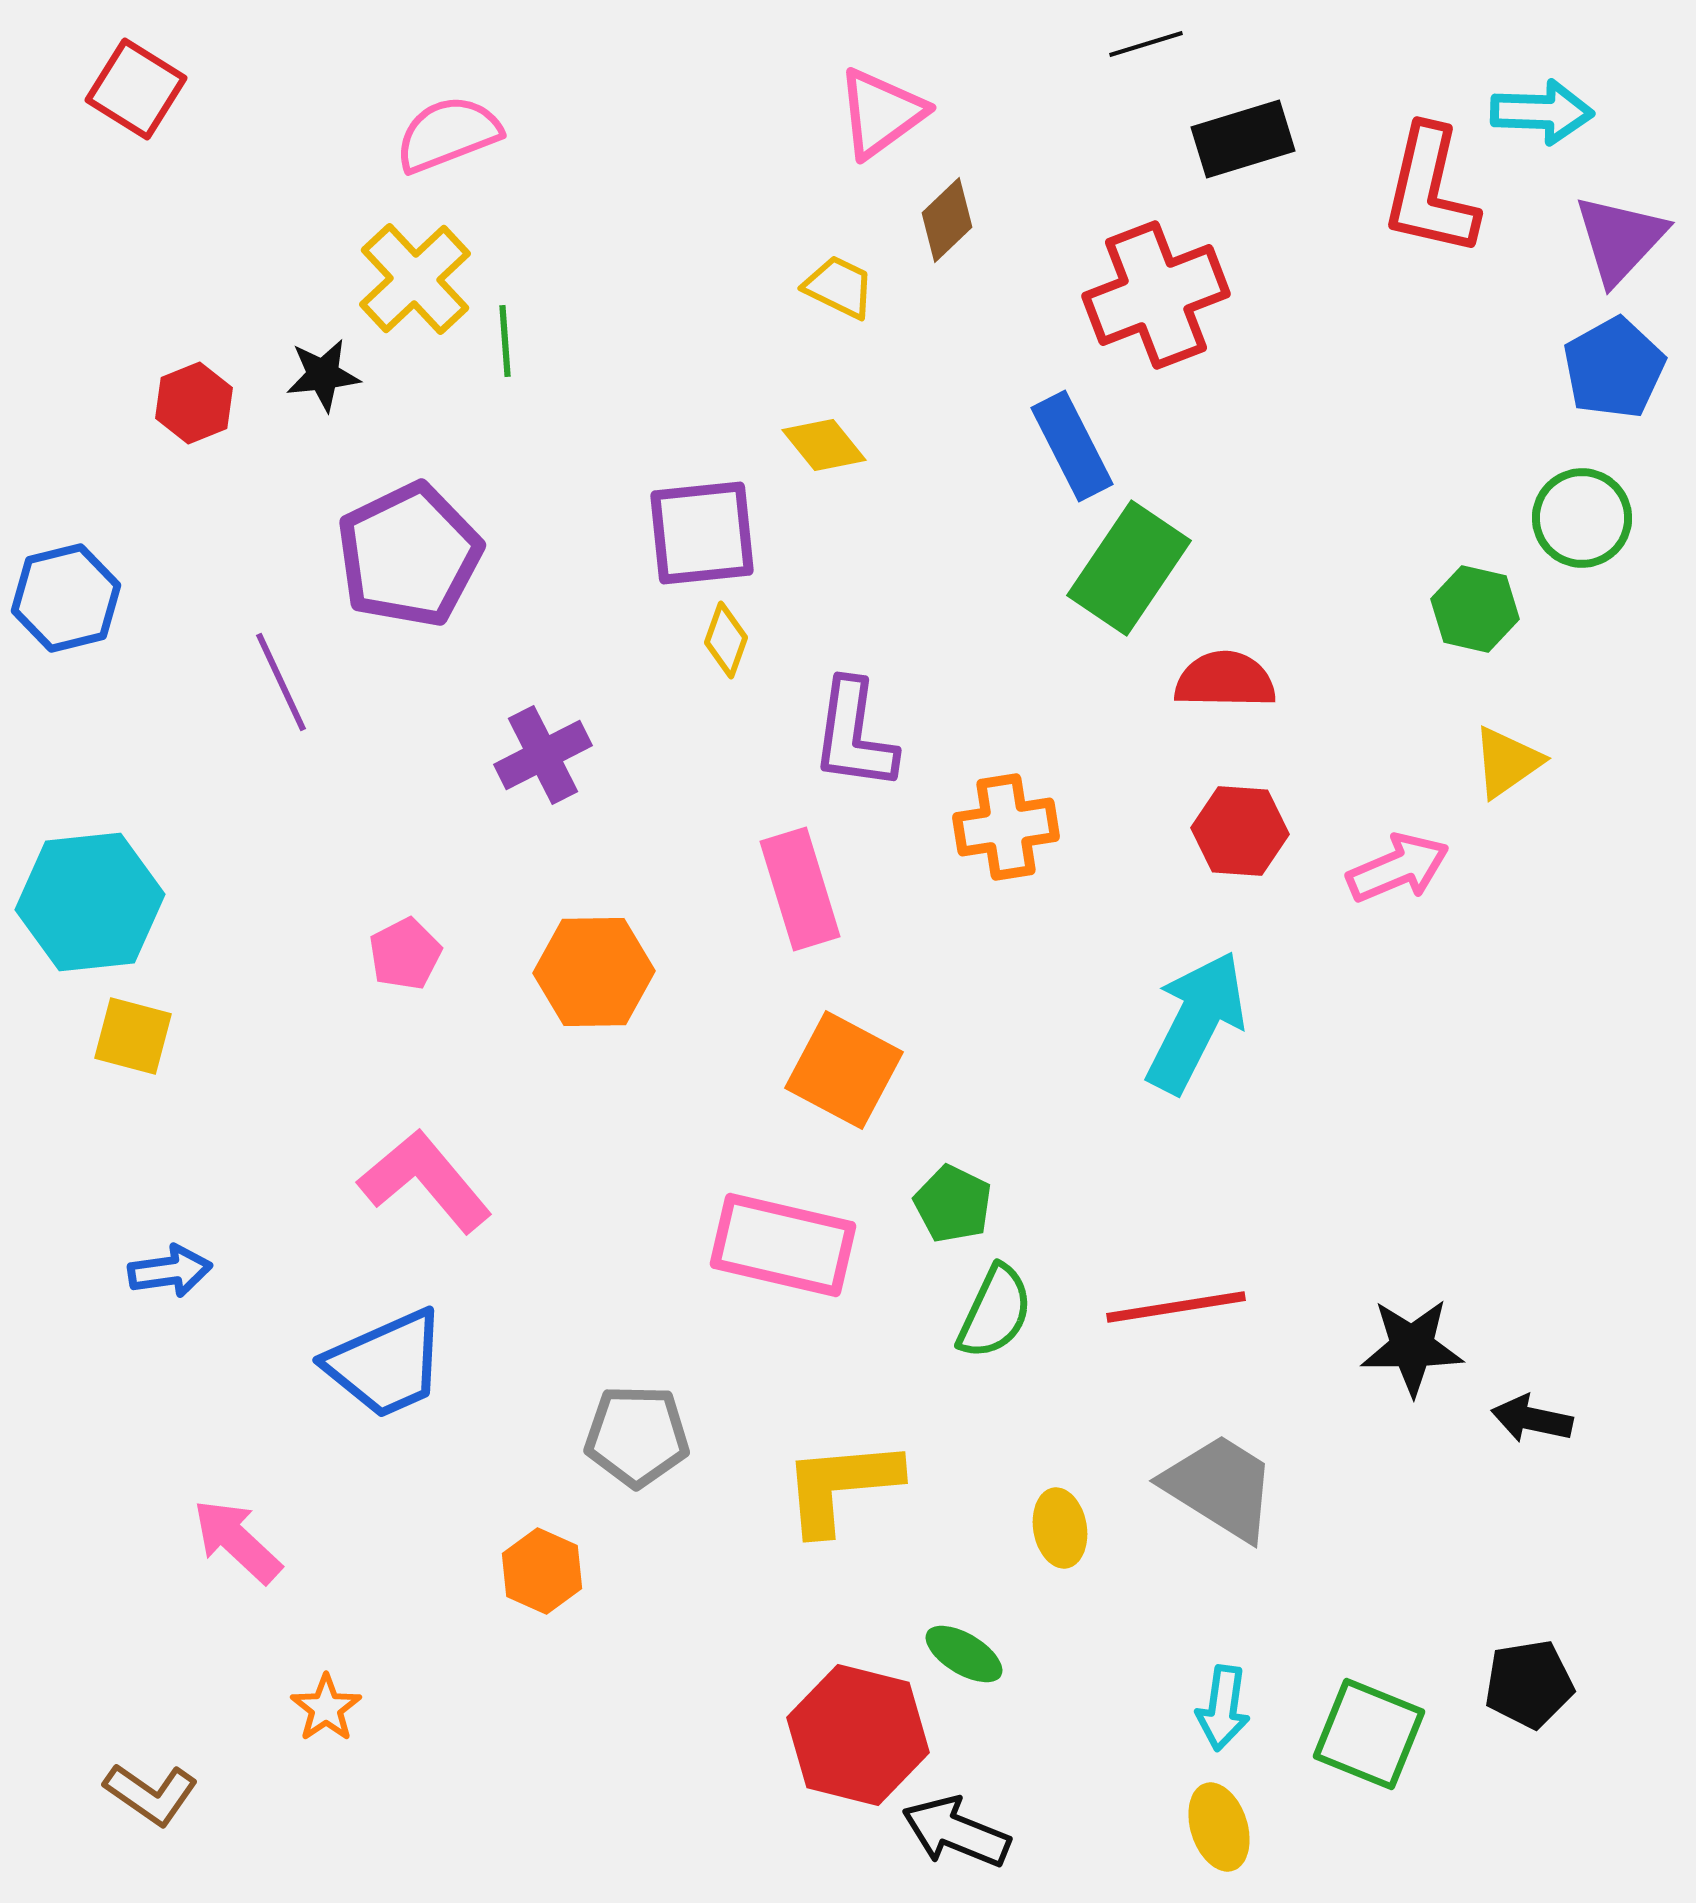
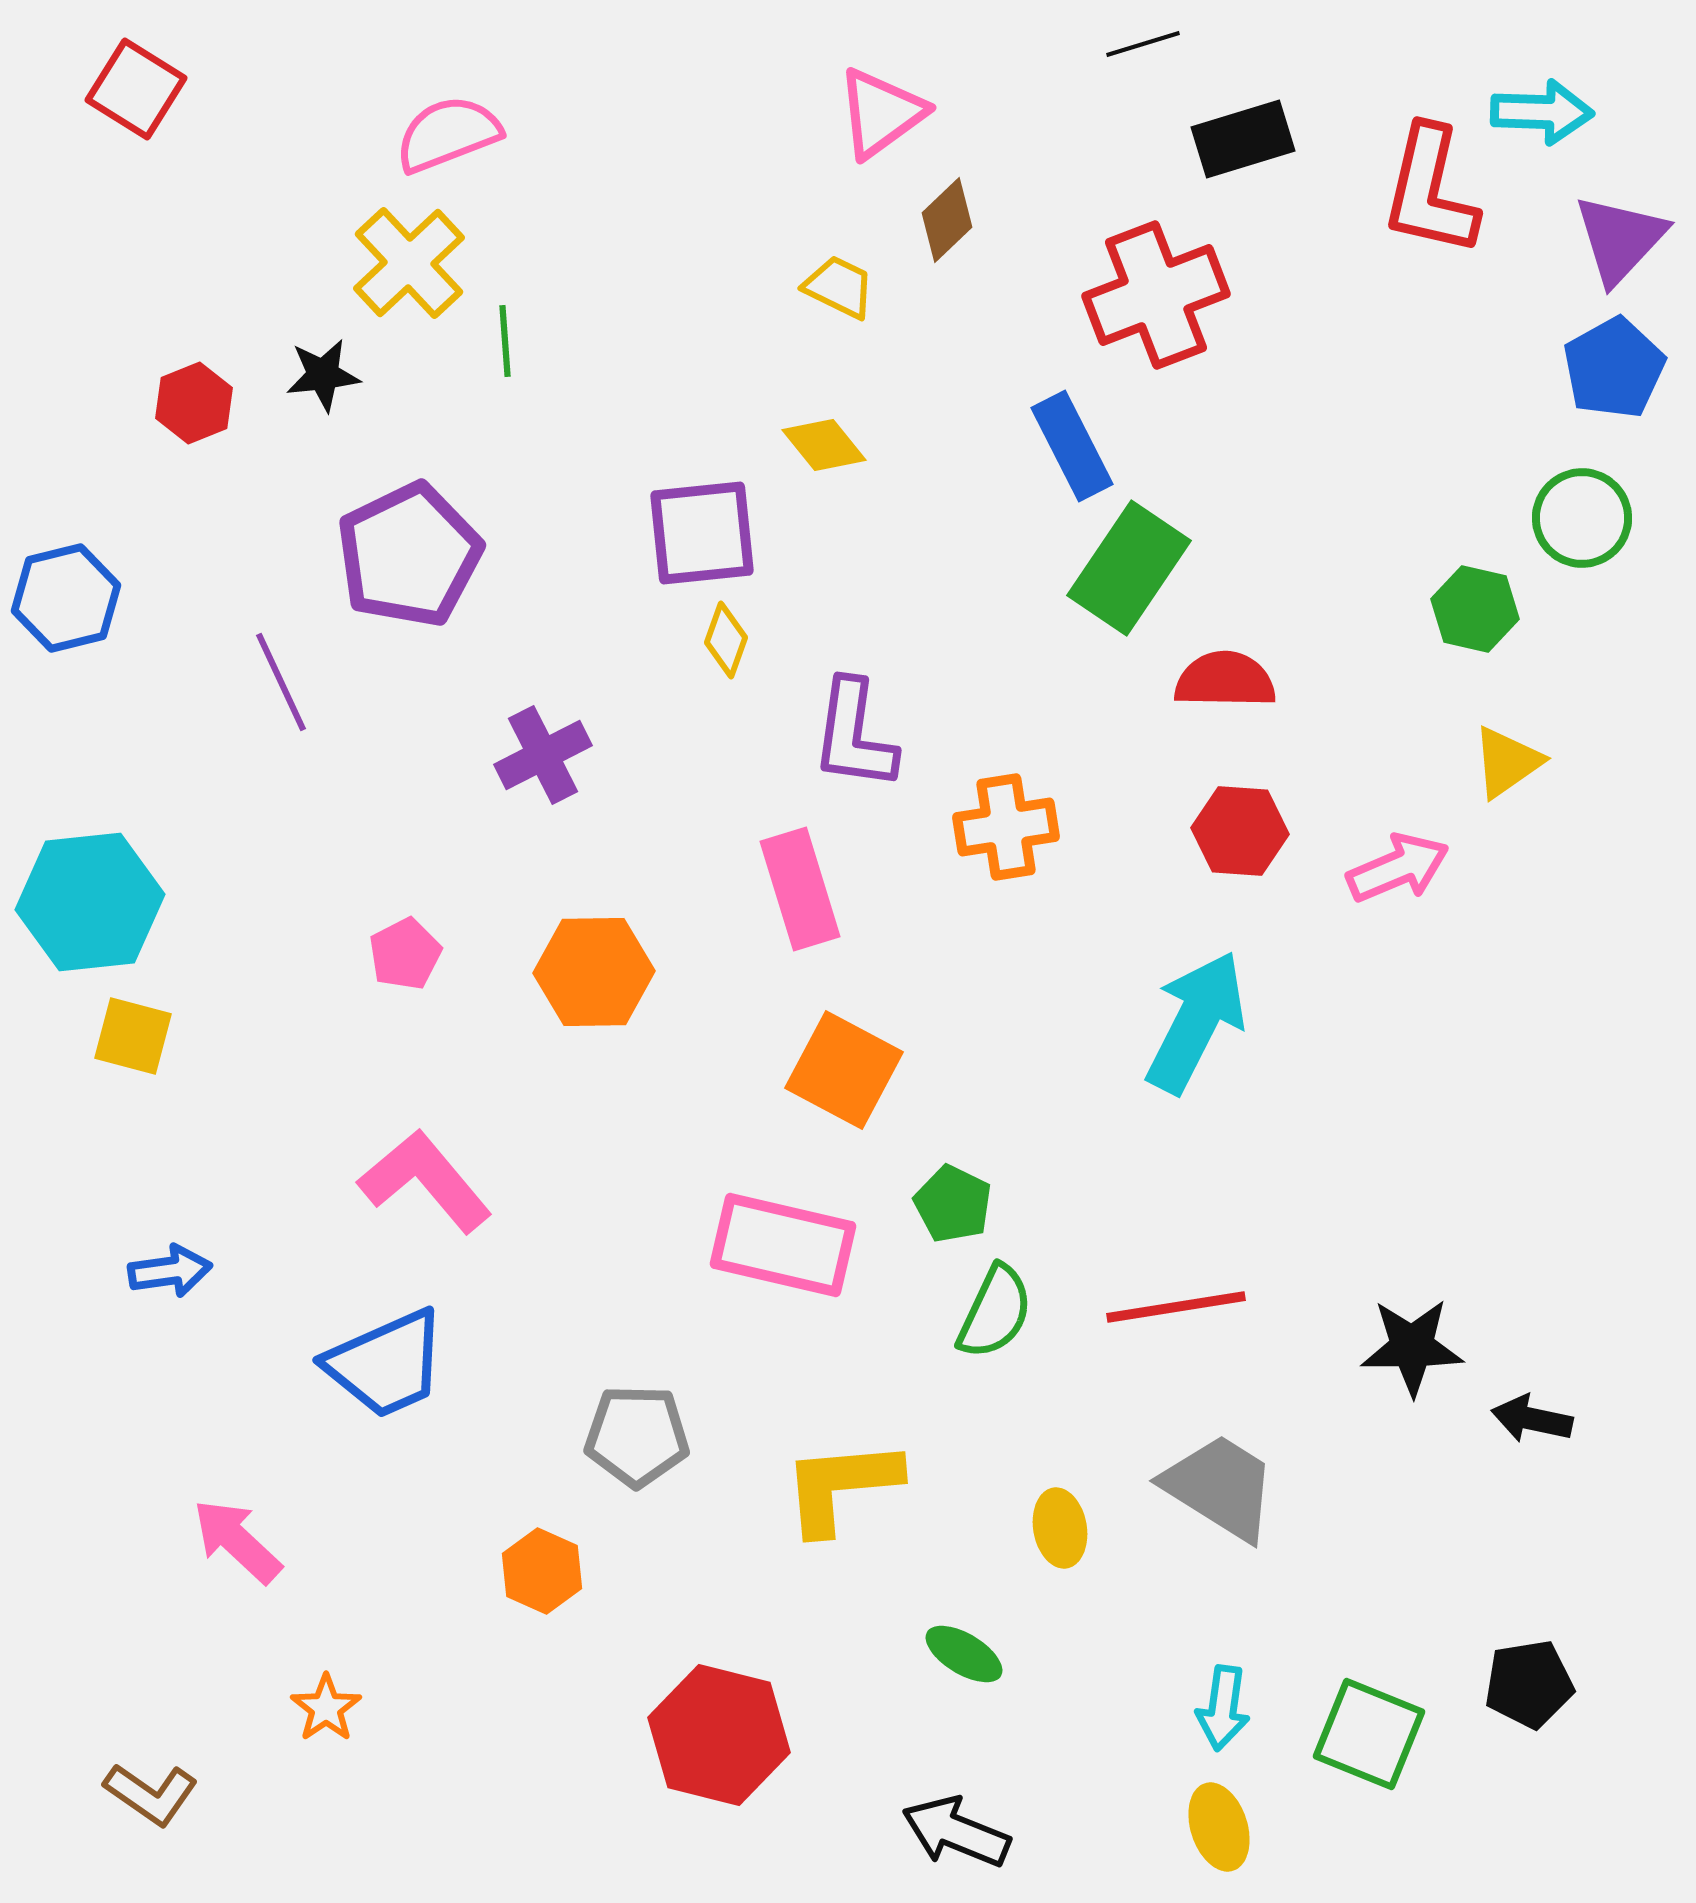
black line at (1146, 44): moved 3 px left
yellow cross at (415, 279): moved 6 px left, 16 px up
red hexagon at (858, 1735): moved 139 px left
